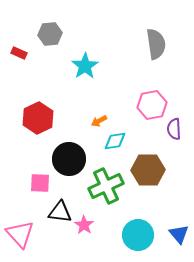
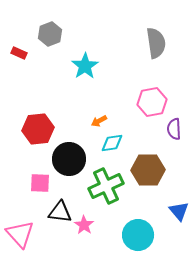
gray hexagon: rotated 15 degrees counterclockwise
gray semicircle: moved 1 px up
pink hexagon: moved 3 px up
red hexagon: moved 11 px down; rotated 20 degrees clockwise
cyan diamond: moved 3 px left, 2 px down
blue triangle: moved 23 px up
